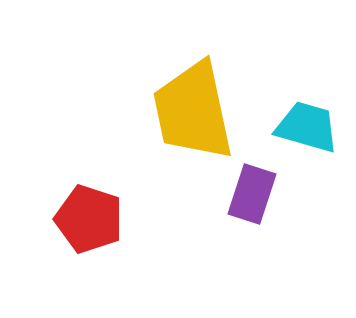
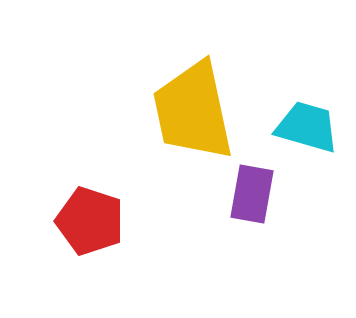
purple rectangle: rotated 8 degrees counterclockwise
red pentagon: moved 1 px right, 2 px down
